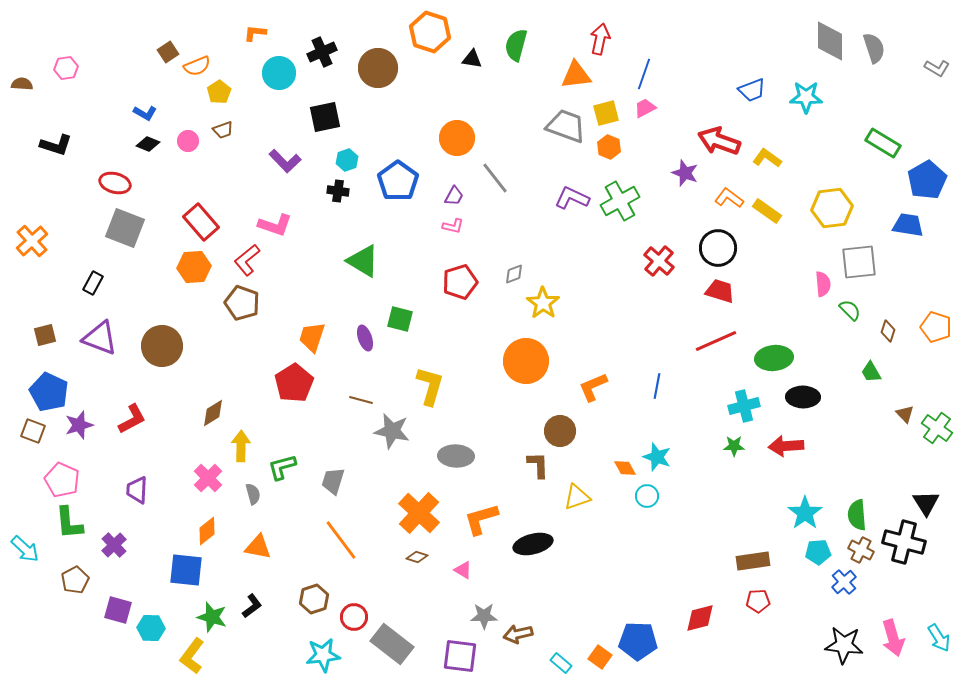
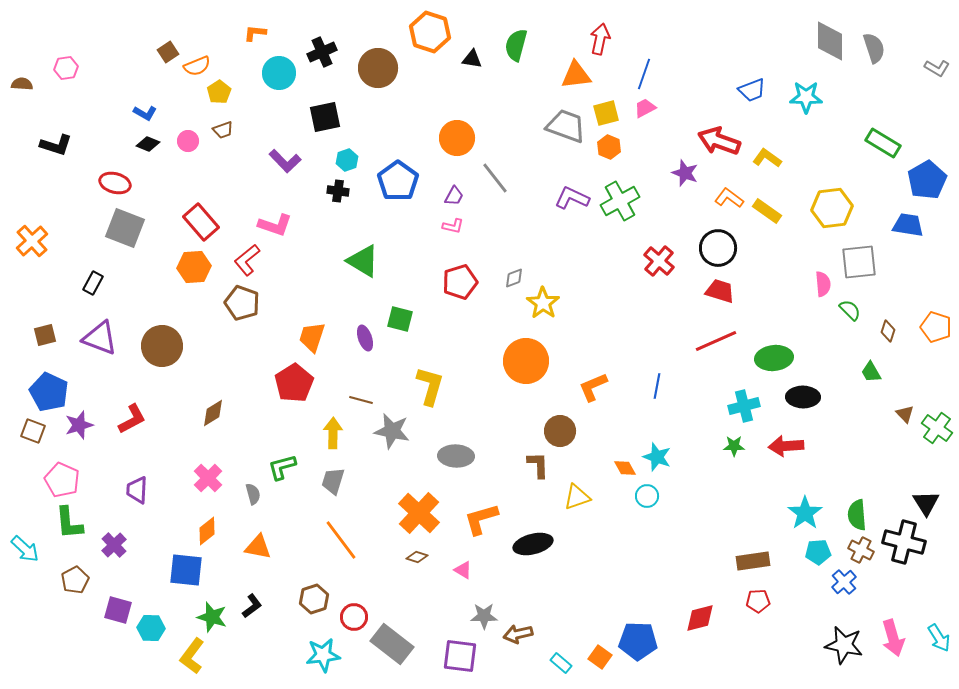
gray diamond at (514, 274): moved 4 px down
yellow arrow at (241, 446): moved 92 px right, 13 px up
black star at (844, 645): rotated 6 degrees clockwise
